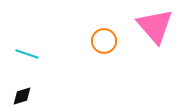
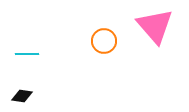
cyan line: rotated 20 degrees counterclockwise
black diamond: rotated 25 degrees clockwise
